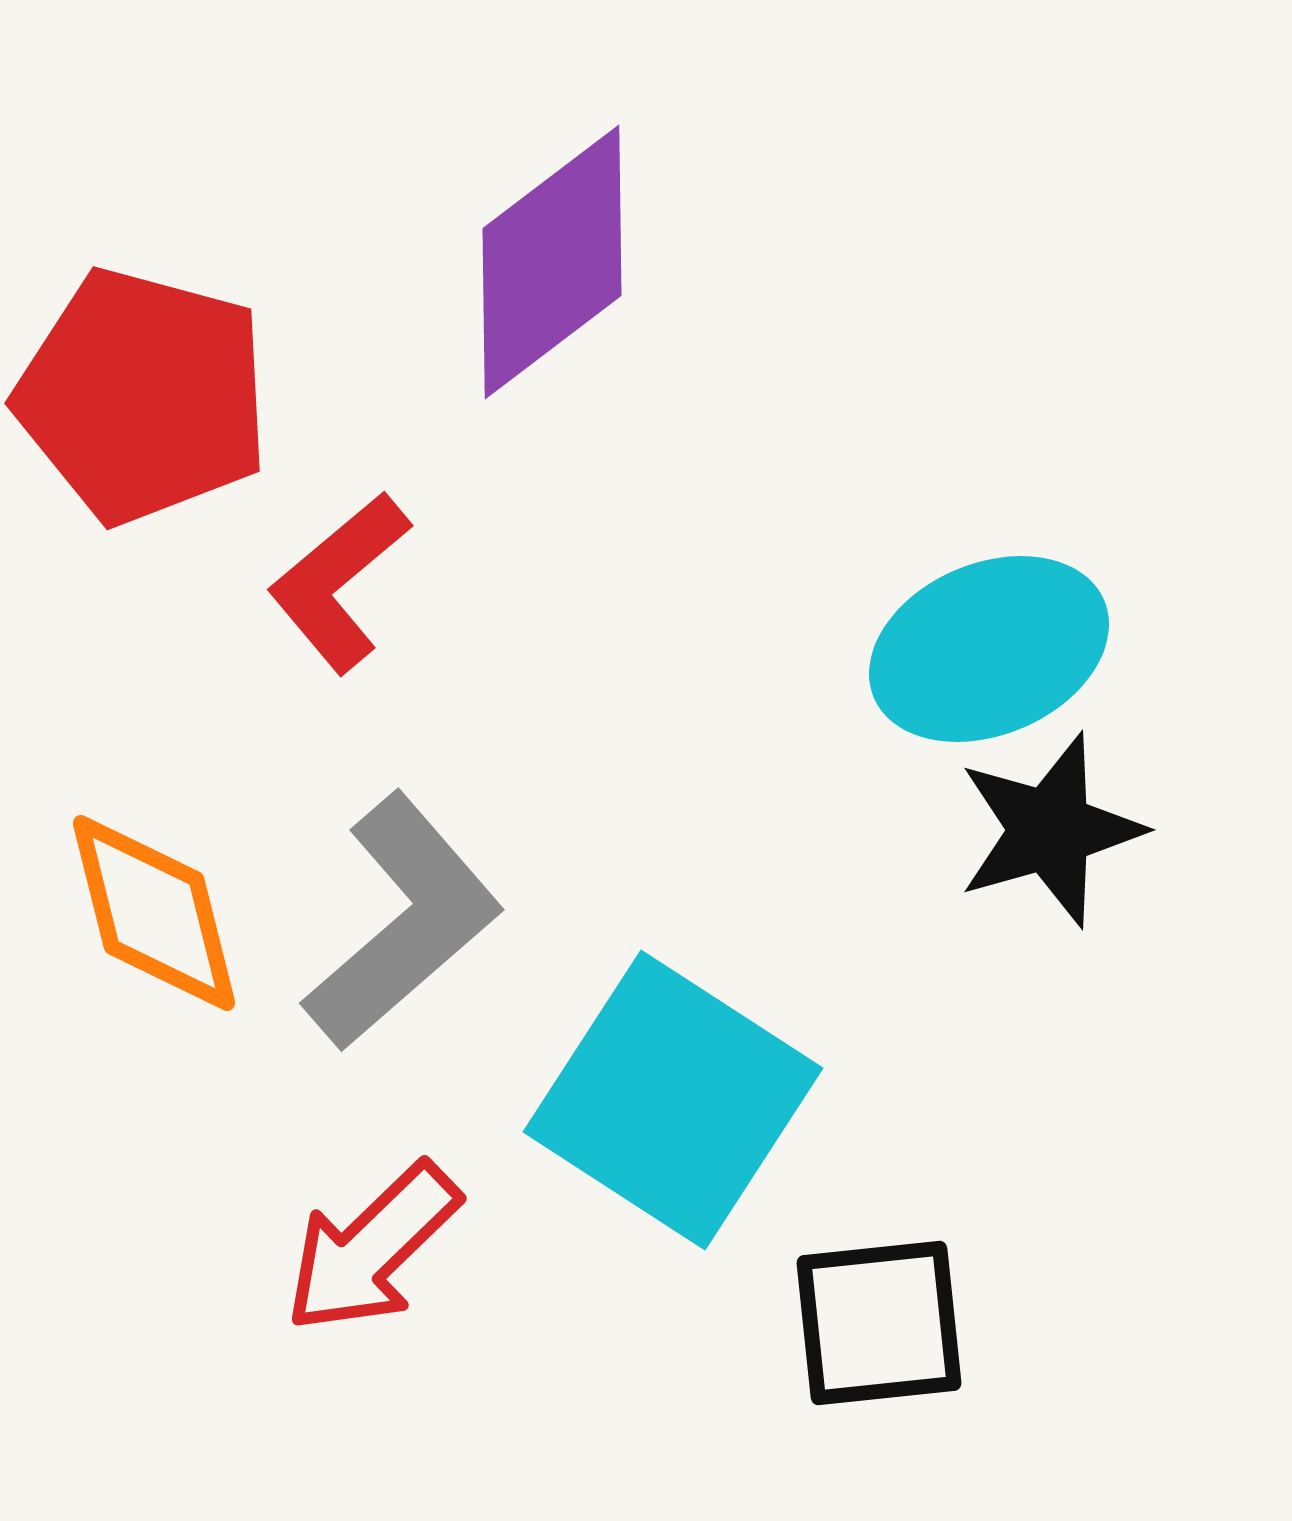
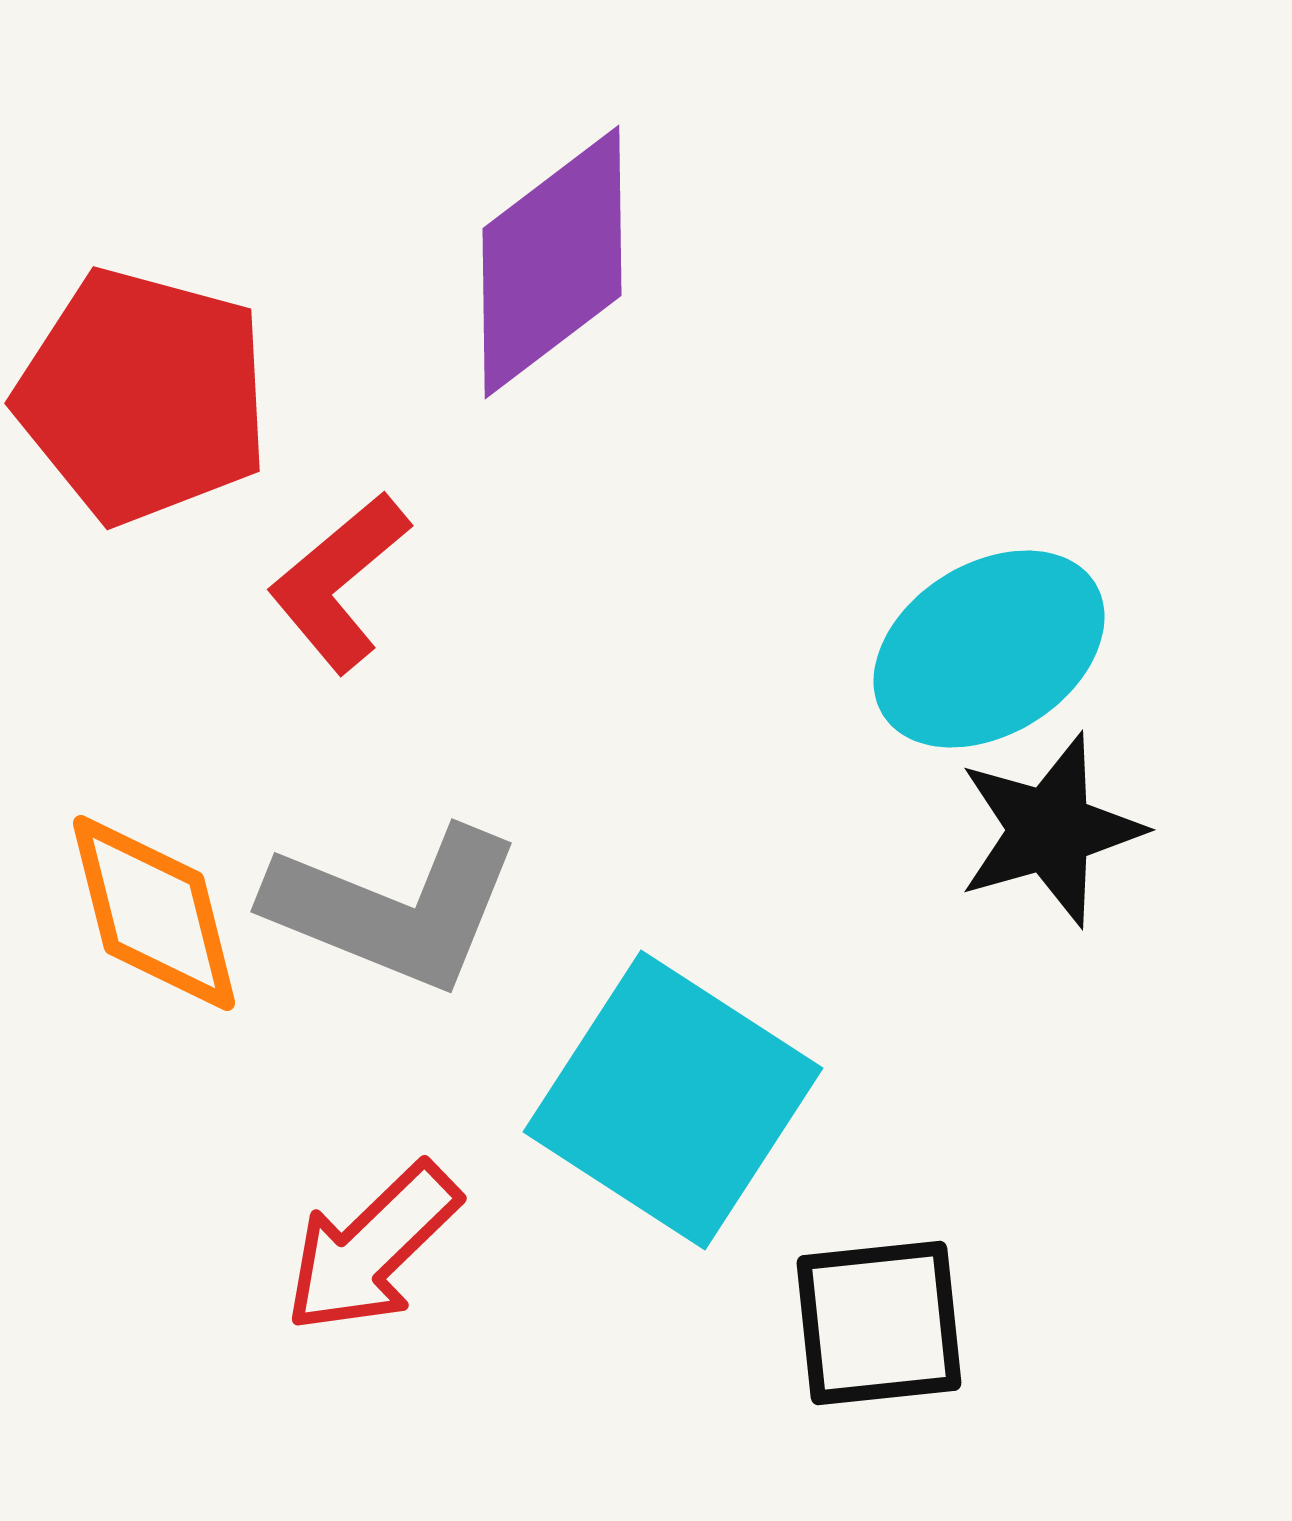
cyan ellipse: rotated 9 degrees counterclockwise
gray L-shape: moved 9 px left, 14 px up; rotated 63 degrees clockwise
